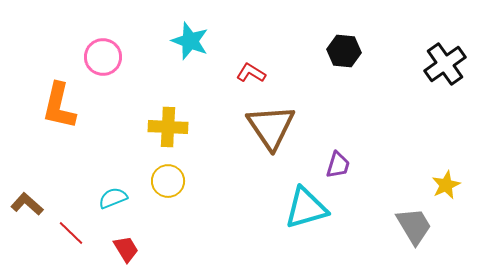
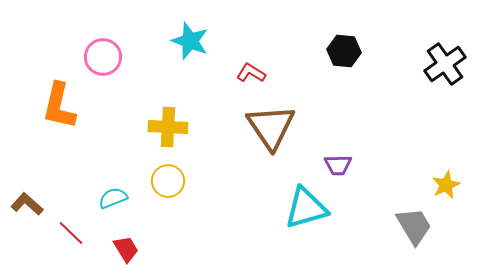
purple trapezoid: rotated 72 degrees clockwise
